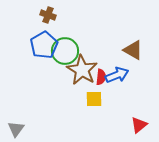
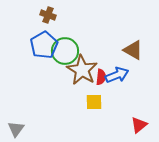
yellow square: moved 3 px down
